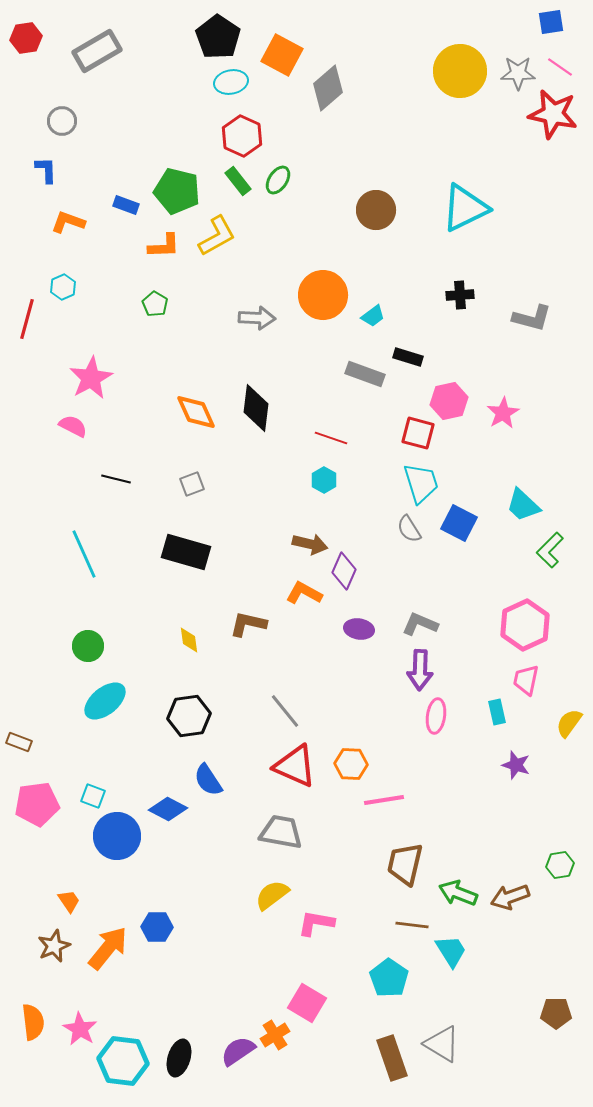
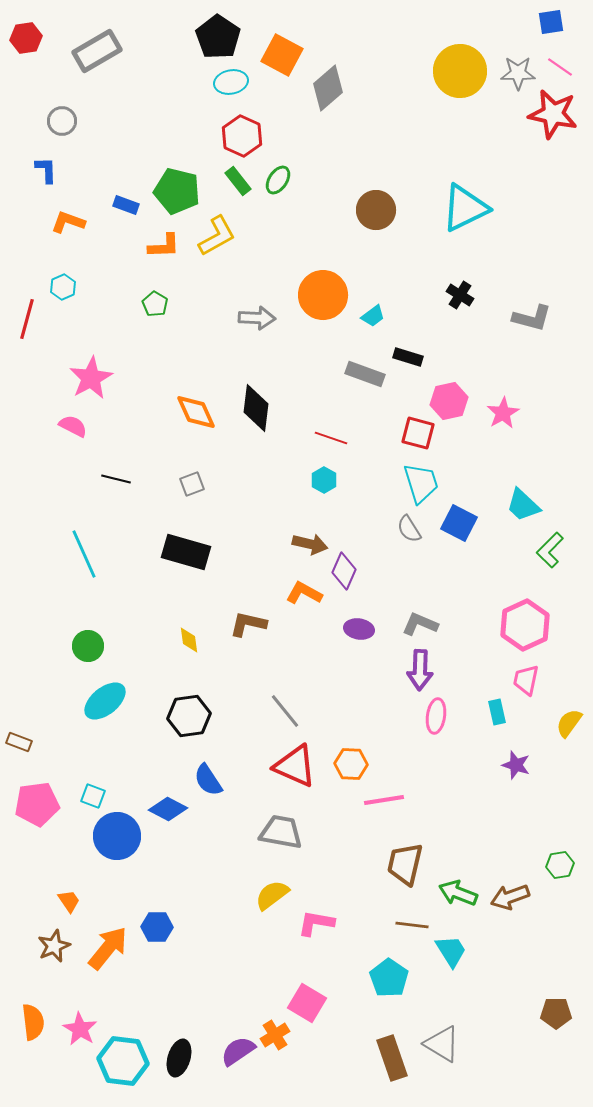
black cross at (460, 295): rotated 36 degrees clockwise
